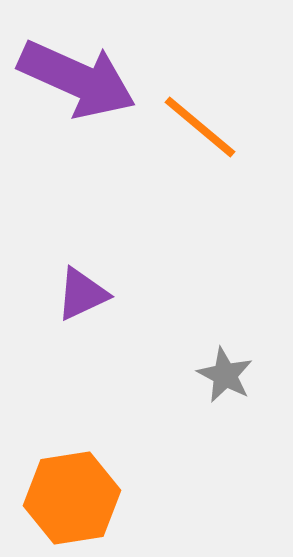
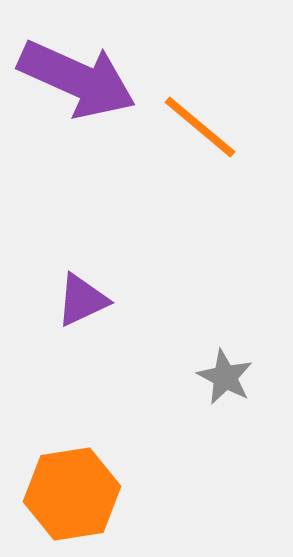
purple triangle: moved 6 px down
gray star: moved 2 px down
orange hexagon: moved 4 px up
